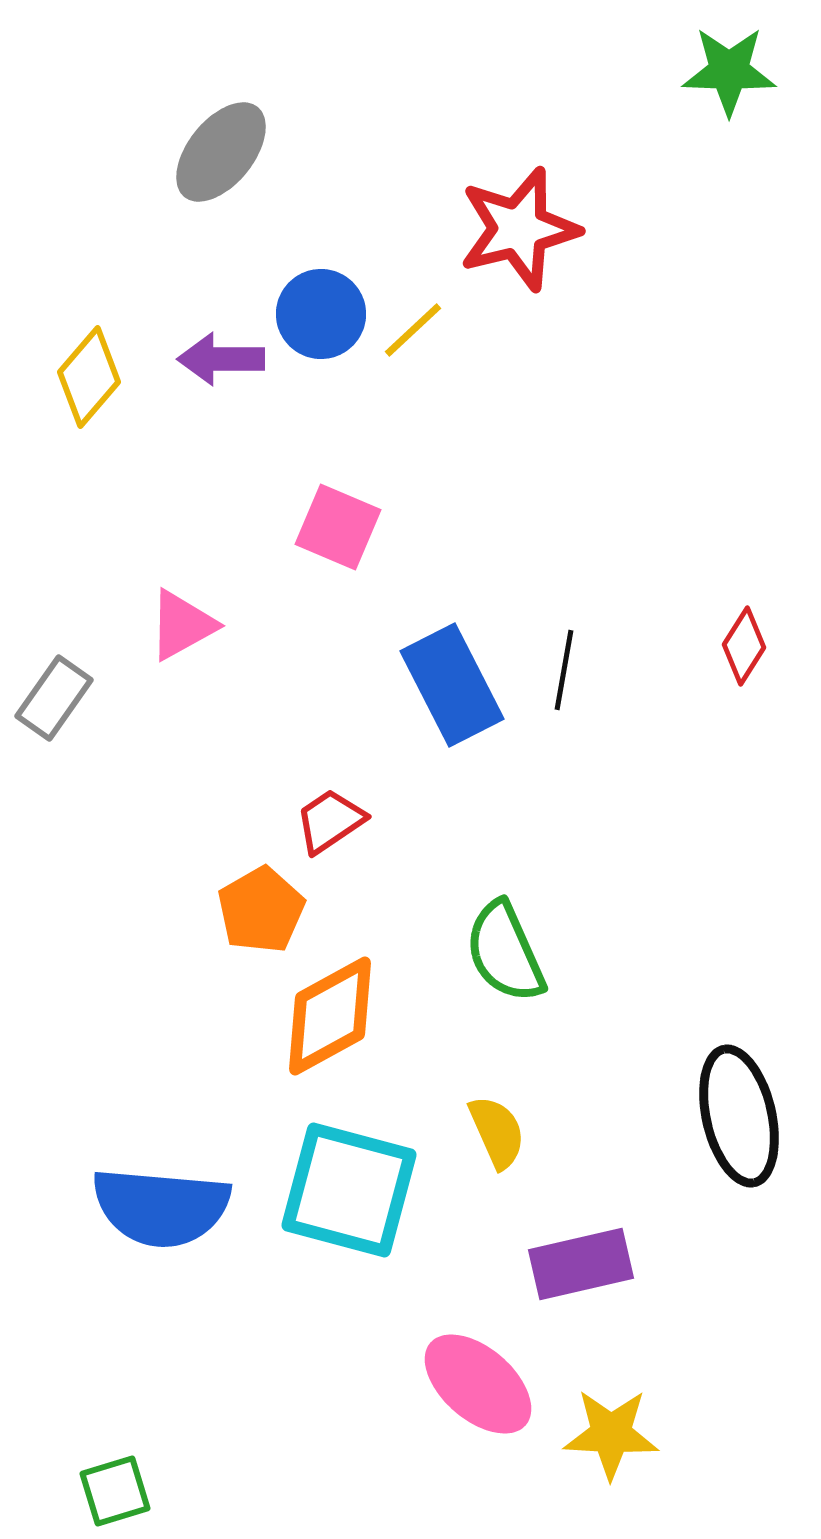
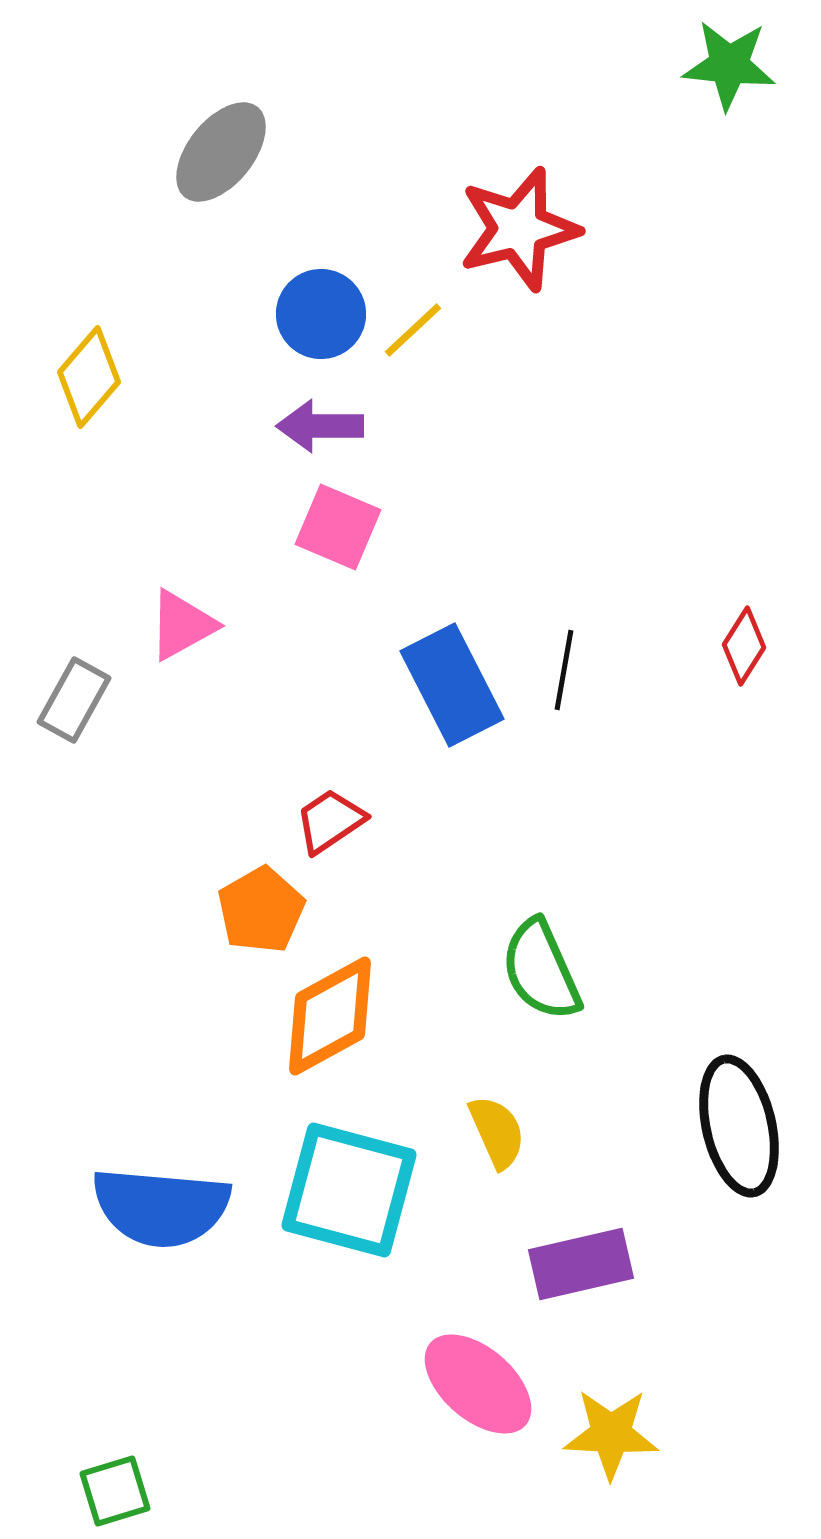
green star: moved 6 px up; rotated 4 degrees clockwise
purple arrow: moved 99 px right, 67 px down
gray rectangle: moved 20 px right, 2 px down; rotated 6 degrees counterclockwise
green semicircle: moved 36 px right, 18 px down
black ellipse: moved 10 px down
